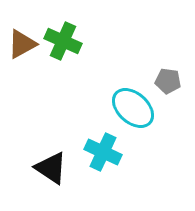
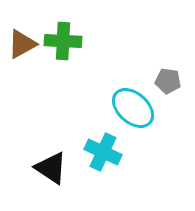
green cross: rotated 21 degrees counterclockwise
